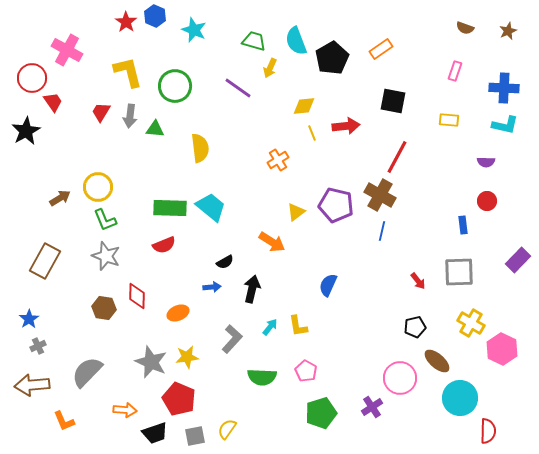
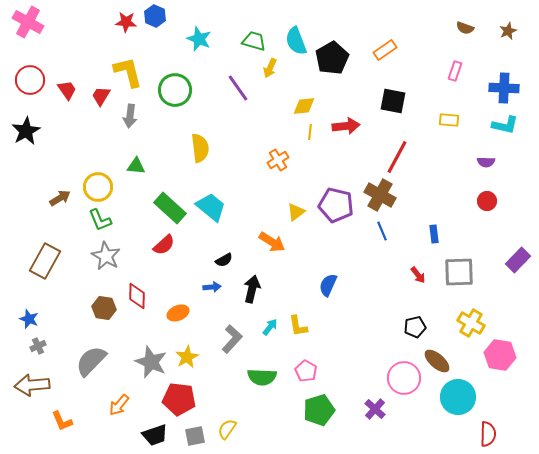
red star at (126, 22): rotated 30 degrees counterclockwise
cyan star at (194, 30): moved 5 px right, 9 px down
orange rectangle at (381, 49): moved 4 px right, 1 px down
pink cross at (67, 50): moved 39 px left, 28 px up
red circle at (32, 78): moved 2 px left, 2 px down
green circle at (175, 86): moved 4 px down
purple line at (238, 88): rotated 20 degrees clockwise
red trapezoid at (53, 102): moved 14 px right, 12 px up
red trapezoid at (101, 112): moved 16 px up
green triangle at (155, 129): moved 19 px left, 37 px down
yellow line at (312, 133): moved 2 px left, 1 px up; rotated 28 degrees clockwise
green rectangle at (170, 208): rotated 40 degrees clockwise
green L-shape at (105, 220): moved 5 px left
blue rectangle at (463, 225): moved 29 px left, 9 px down
blue line at (382, 231): rotated 36 degrees counterclockwise
red semicircle at (164, 245): rotated 20 degrees counterclockwise
gray star at (106, 256): rotated 8 degrees clockwise
black semicircle at (225, 262): moved 1 px left, 2 px up
red arrow at (418, 281): moved 6 px up
blue star at (29, 319): rotated 18 degrees counterclockwise
pink hexagon at (502, 349): moved 2 px left, 6 px down; rotated 16 degrees counterclockwise
yellow star at (187, 357): rotated 20 degrees counterclockwise
gray semicircle at (87, 372): moved 4 px right, 11 px up
pink circle at (400, 378): moved 4 px right
cyan circle at (460, 398): moved 2 px left, 1 px up
red pentagon at (179, 399): rotated 16 degrees counterclockwise
purple cross at (372, 407): moved 3 px right, 2 px down; rotated 15 degrees counterclockwise
orange arrow at (125, 410): moved 6 px left, 5 px up; rotated 125 degrees clockwise
green pentagon at (321, 413): moved 2 px left, 3 px up
orange L-shape at (64, 421): moved 2 px left
red semicircle at (488, 431): moved 3 px down
black trapezoid at (155, 433): moved 2 px down
